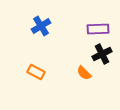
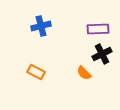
blue cross: rotated 18 degrees clockwise
